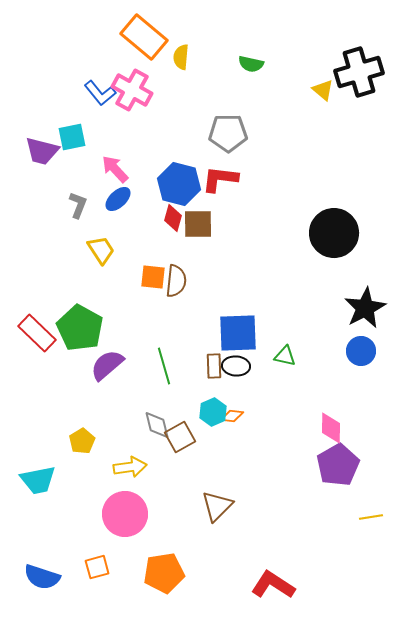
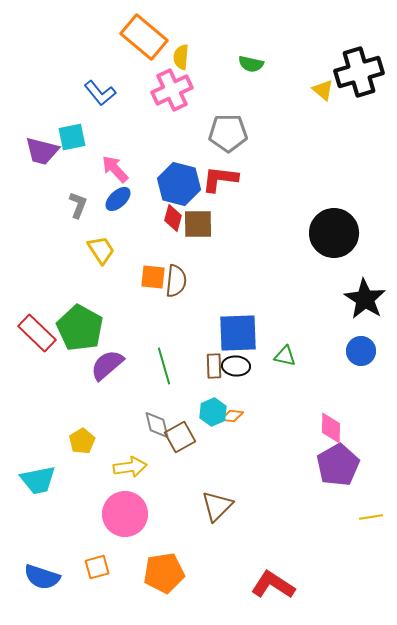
pink cross at (132, 90): moved 40 px right; rotated 36 degrees clockwise
black star at (365, 308): moved 9 px up; rotated 12 degrees counterclockwise
